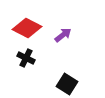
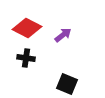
black cross: rotated 18 degrees counterclockwise
black square: rotated 10 degrees counterclockwise
